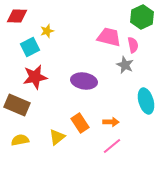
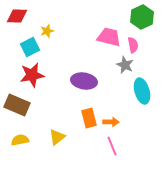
red star: moved 3 px left, 2 px up
cyan ellipse: moved 4 px left, 10 px up
orange rectangle: moved 9 px right, 5 px up; rotated 18 degrees clockwise
pink line: rotated 72 degrees counterclockwise
